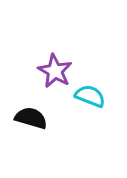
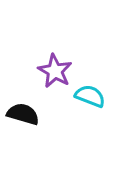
black semicircle: moved 8 px left, 4 px up
